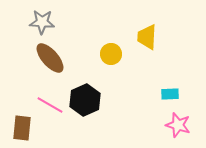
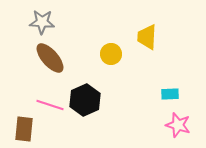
pink line: rotated 12 degrees counterclockwise
brown rectangle: moved 2 px right, 1 px down
